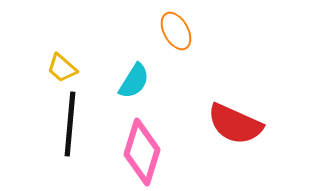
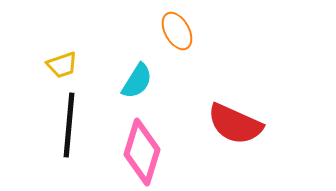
orange ellipse: moved 1 px right
yellow trapezoid: moved 3 px up; rotated 60 degrees counterclockwise
cyan semicircle: moved 3 px right
black line: moved 1 px left, 1 px down
